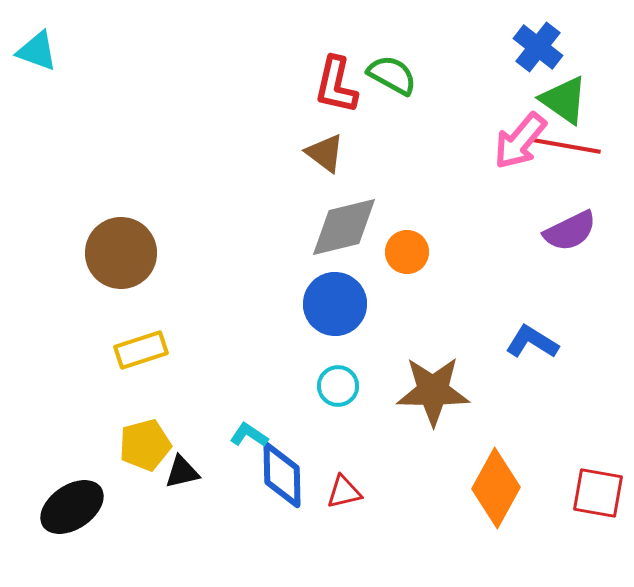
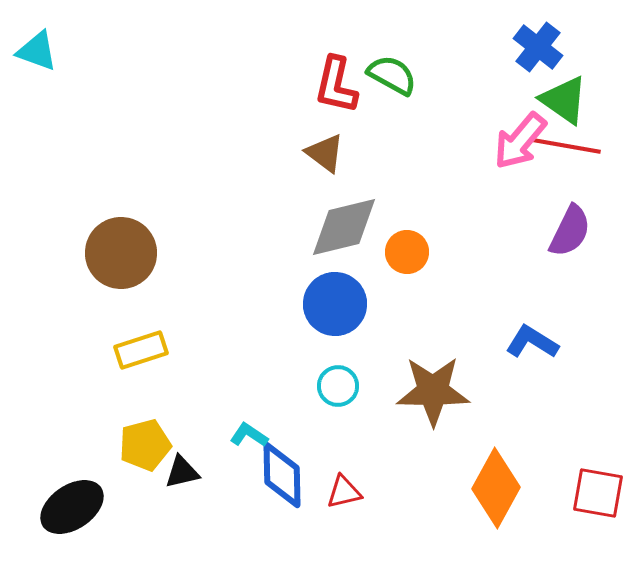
purple semicircle: rotated 38 degrees counterclockwise
